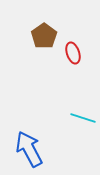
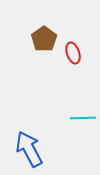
brown pentagon: moved 3 px down
cyan line: rotated 20 degrees counterclockwise
